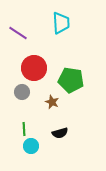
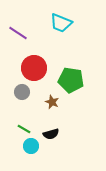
cyan trapezoid: rotated 115 degrees clockwise
green line: rotated 56 degrees counterclockwise
black semicircle: moved 9 px left, 1 px down
